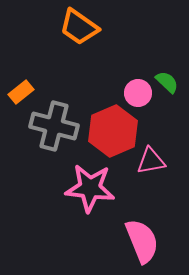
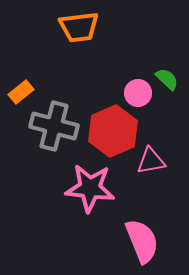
orange trapezoid: rotated 42 degrees counterclockwise
green semicircle: moved 3 px up
